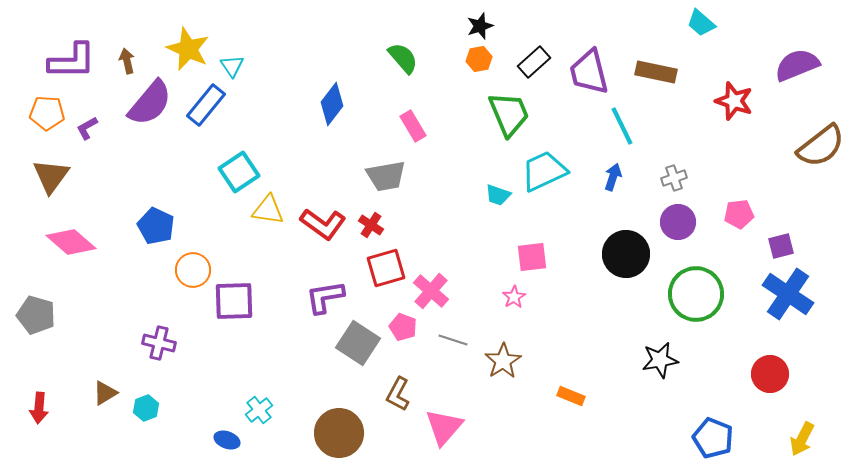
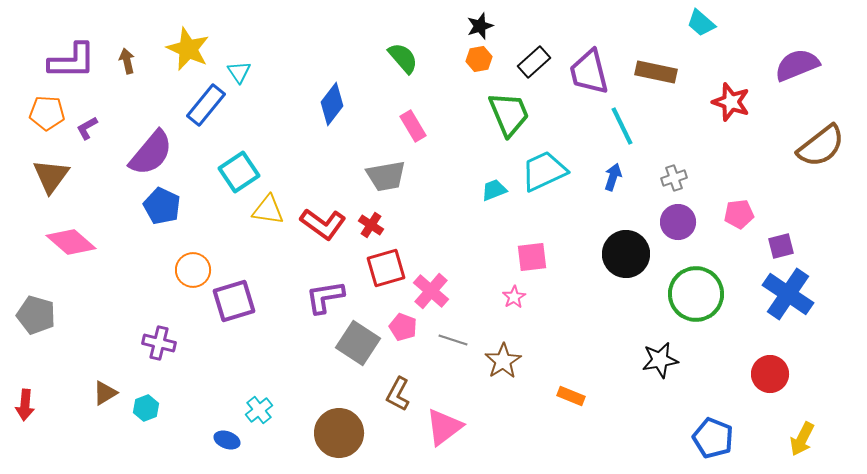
cyan triangle at (232, 66): moved 7 px right, 6 px down
red star at (734, 101): moved 3 px left, 1 px down
purple semicircle at (150, 103): moved 1 px right, 50 px down
cyan trapezoid at (498, 195): moved 4 px left, 5 px up; rotated 140 degrees clockwise
blue pentagon at (156, 226): moved 6 px right, 20 px up
purple square at (234, 301): rotated 15 degrees counterclockwise
red arrow at (39, 408): moved 14 px left, 3 px up
pink triangle at (444, 427): rotated 12 degrees clockwise
